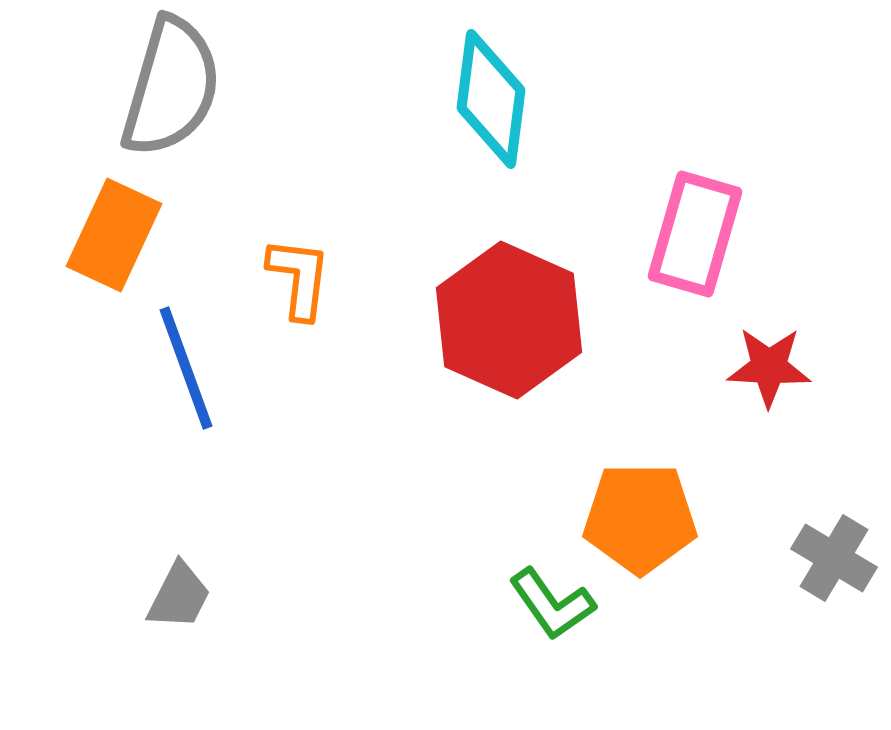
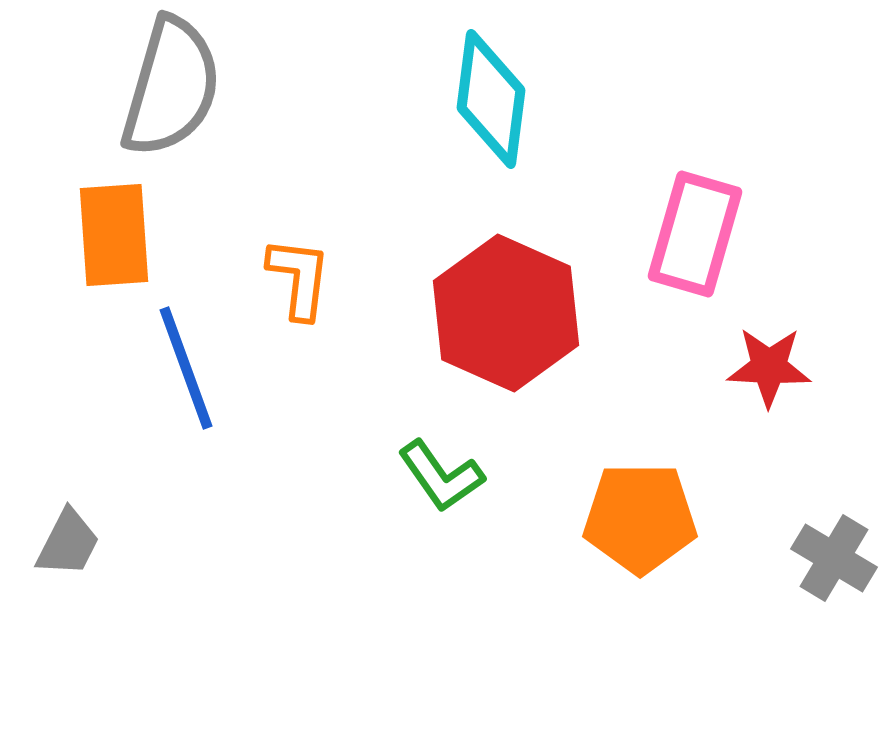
orange rectangle: rotated 29 degrees counterclockwise
red hexagon: moved 3 px left, 7 px up
gray trapezoid: moved 111 px left, 53 px up
green L-shape: moved 111 px left, 128 px up
